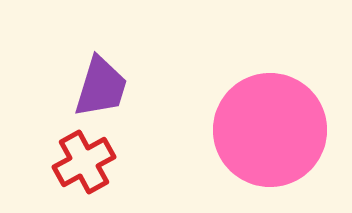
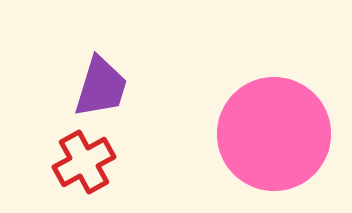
pink circle: moved 4 px right, 4 px down
